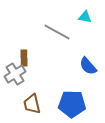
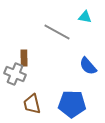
gray cross: rotated 35 degrees counterclockwise
